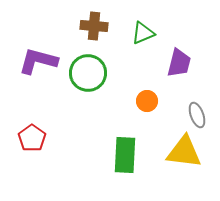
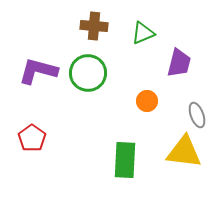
purple L-shape: moved 10 px down
green rectangle: moved 5 px down
